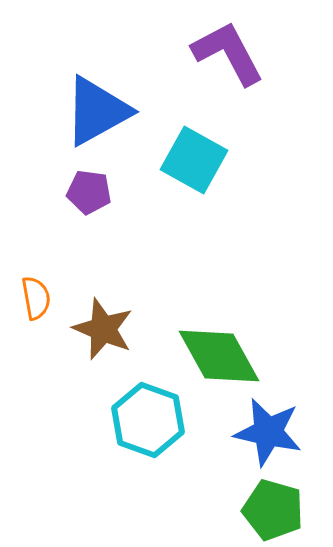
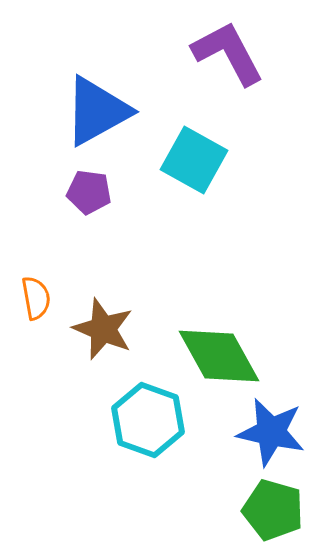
blue star: moved 3 px right
